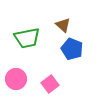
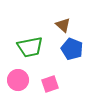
green trapezoid: moved 3 px right, 9 px down
pink circle: moved 2 px right, 1 px down
pink square: rotated 18 degrees clockwise
